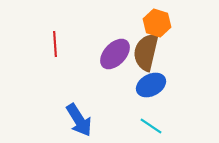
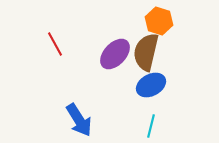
orange hexagon: moved 2 px right, 2 px up
red line: rotated 25 degrees counterclockwise
cyan line: rotated 70 degrees clockwise
